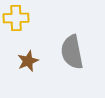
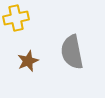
yellow cross: rotated 10 degrees counterclockwise
